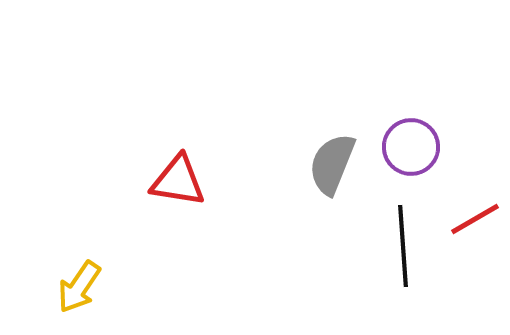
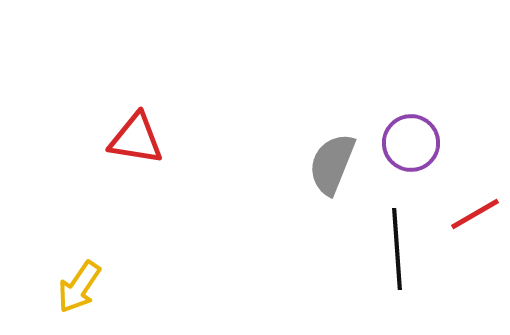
purple circle: moved 4 px up
red triangle: moved 42 px left, 42 px up
red line: moved 5 px up
black line: moved 6 px left, 3 px down
